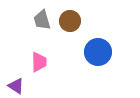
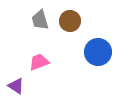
gray trapezoid: moved 2 px left
pink trapezoid: rotated 110 degrees counterclockwise
